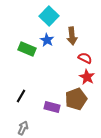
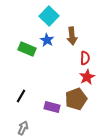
red semicircle: rotated 64 degrees clockwise
red star: rotated 14 degrees clockwise
